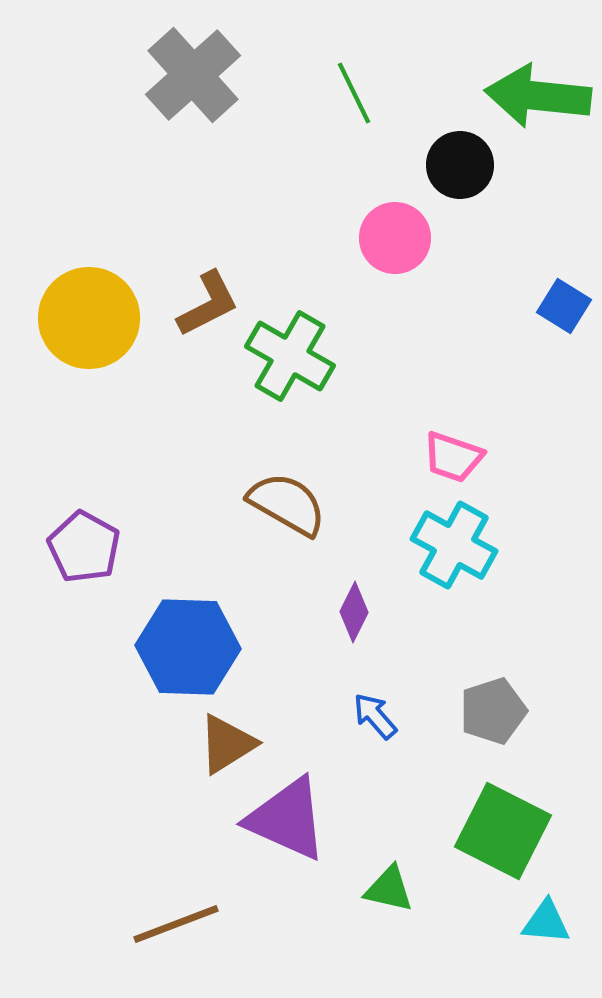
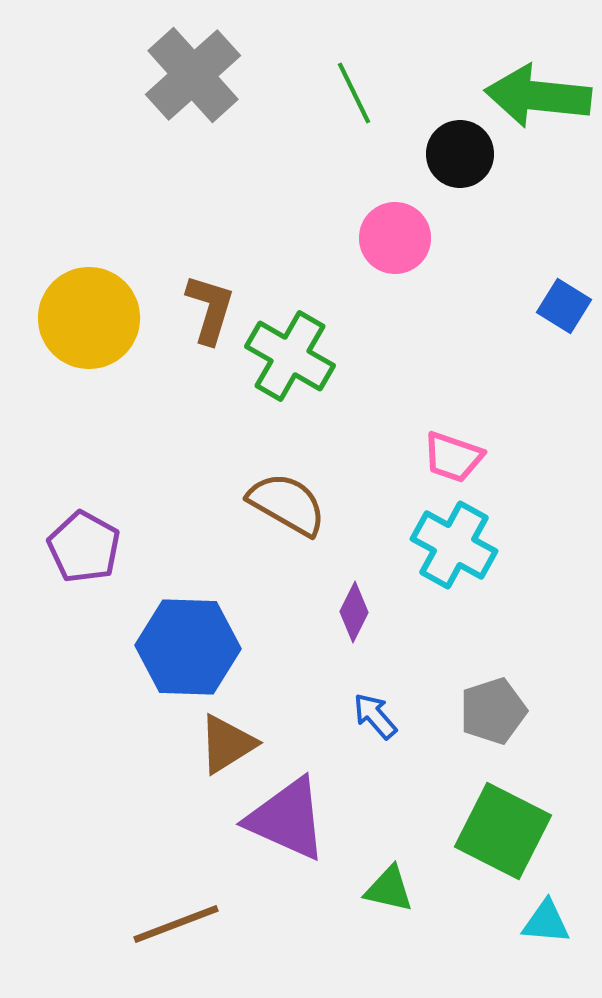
black circle: moved 11 px up
brown L-shape: moved 2 px right, 5 px down; rotated 46 degrees counterclockwise
